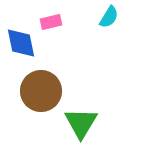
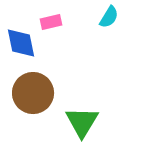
brown circle: moved 8 px left, 2 px down
green triangle: moved 1 px right, 1 px up
